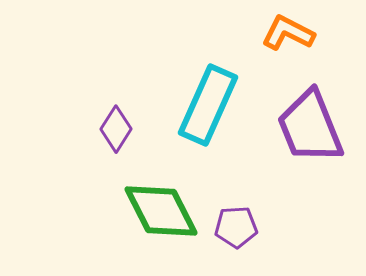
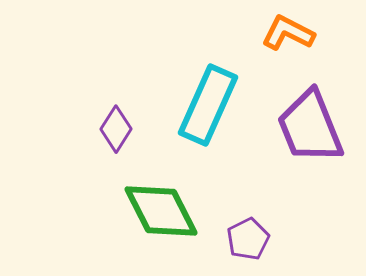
purple pentagon: moved 12 px right, 12 px down; rotated 24 degrees counterclockwise
